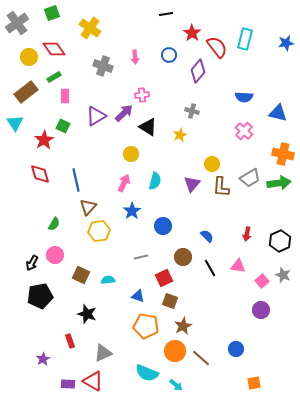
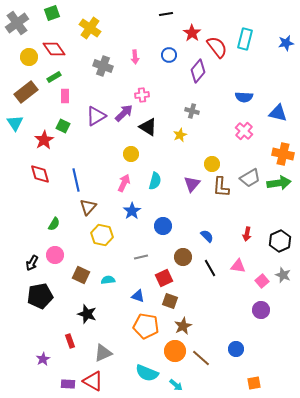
yellow hexagon at (99, 231): moved 3 px right, 4 px down; rotated 20 degrees clockwise
